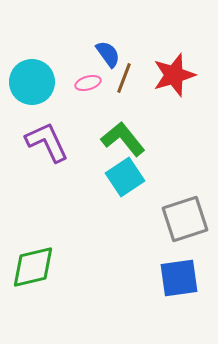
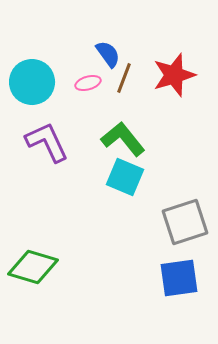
cyan square: rotated 33 degrees counterclockwise
gray square: moved 3 px down
green diamond: rotated 30 degrees clockwise
